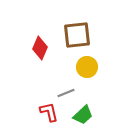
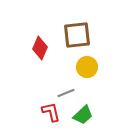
red L-shape: moved 2 px right
